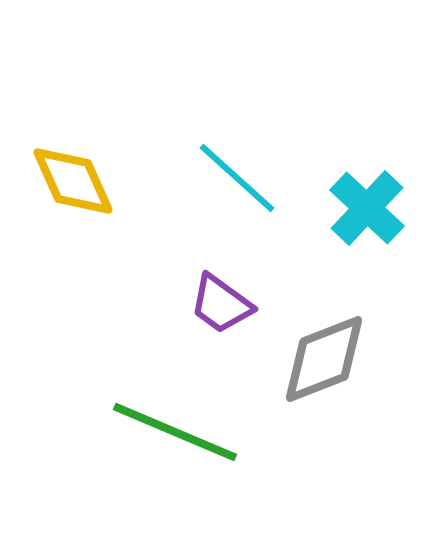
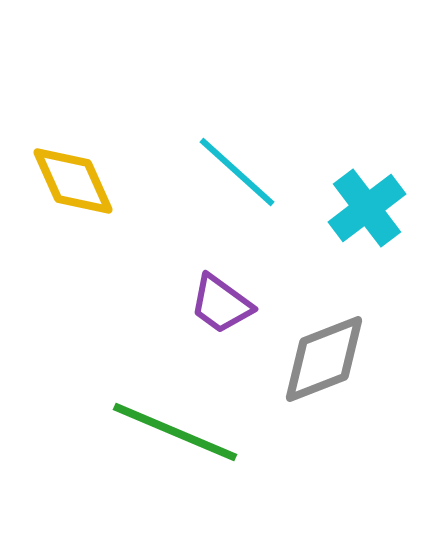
cyan line: moved 6 px up
cyan cross: rotated 10 degrees clockwise
